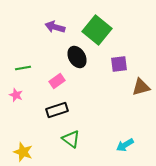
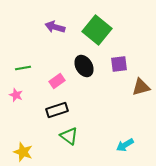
black ellipse: moved 7 px right, 9 px down
green triangle: moved 2 px left, 3 px up
